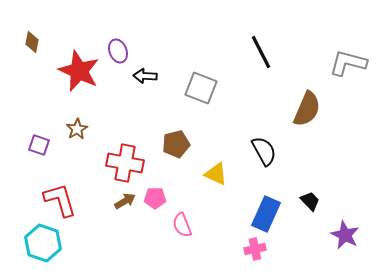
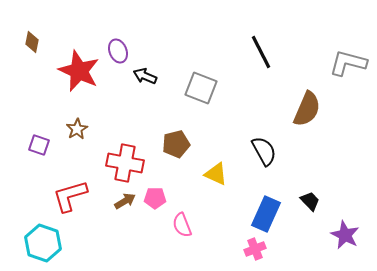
black arrow: rotated 20 degrees clockwise
red L-shape: moved 10 px right, 4 px up; rotated 90 degrees counterclockwise
pink cross: rotated 10 degrees counterclockwise
